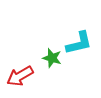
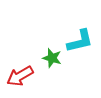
cyan L-shape: moved 1 px right, 2 px up
